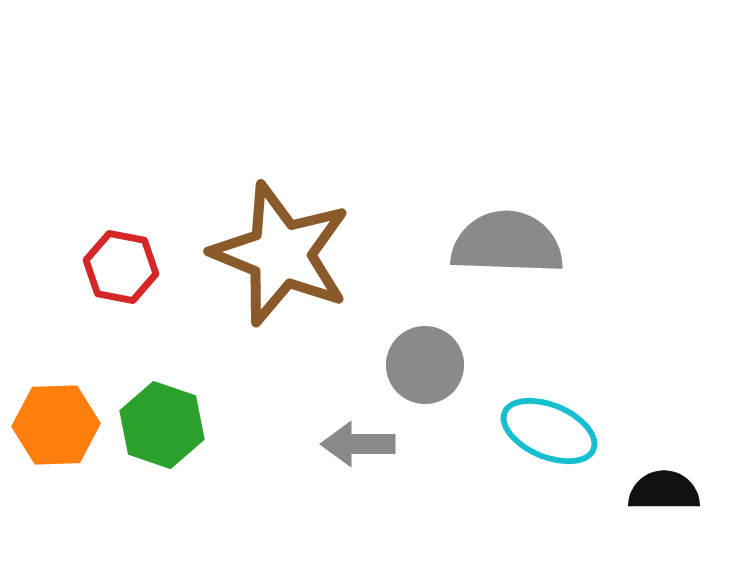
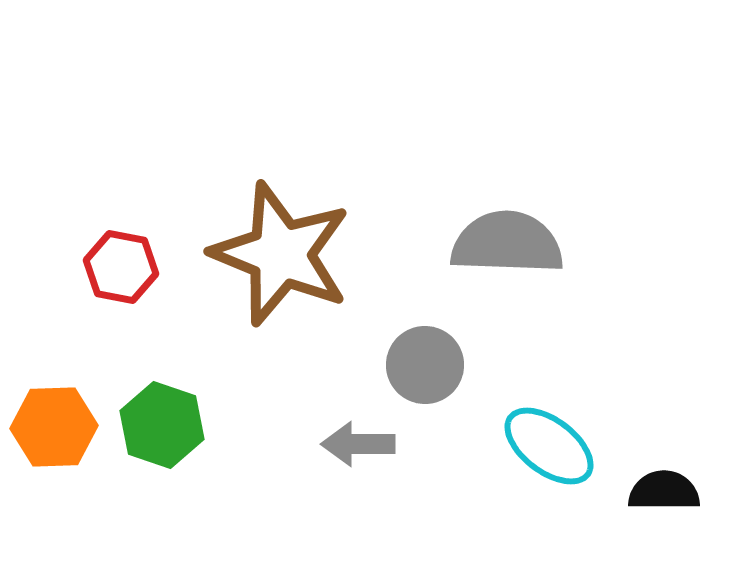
orange hexagon: moved 2 px left, 2 px down
cyan ellipse: moved 15 px down; rotated 14 degrees clockwise
